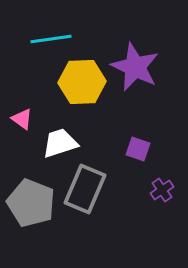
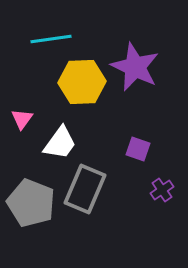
pink triangle: rotated 30 degrees clockwise
white trapezoid: rotated 144 degrees clockwise
